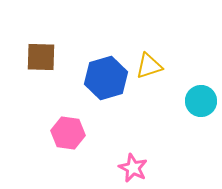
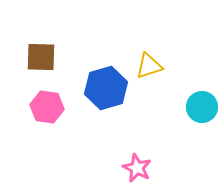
blue hexagon: moved 10 px down
cyan circle: moved 1 px right, 6 px down
pink hexagon: moved 21 px left, 26 px up
pink star: moved 4 px right
